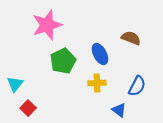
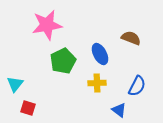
pink star: rotated 8 degrees clockwise
red square: rotated 28 degrees counterclockwise
